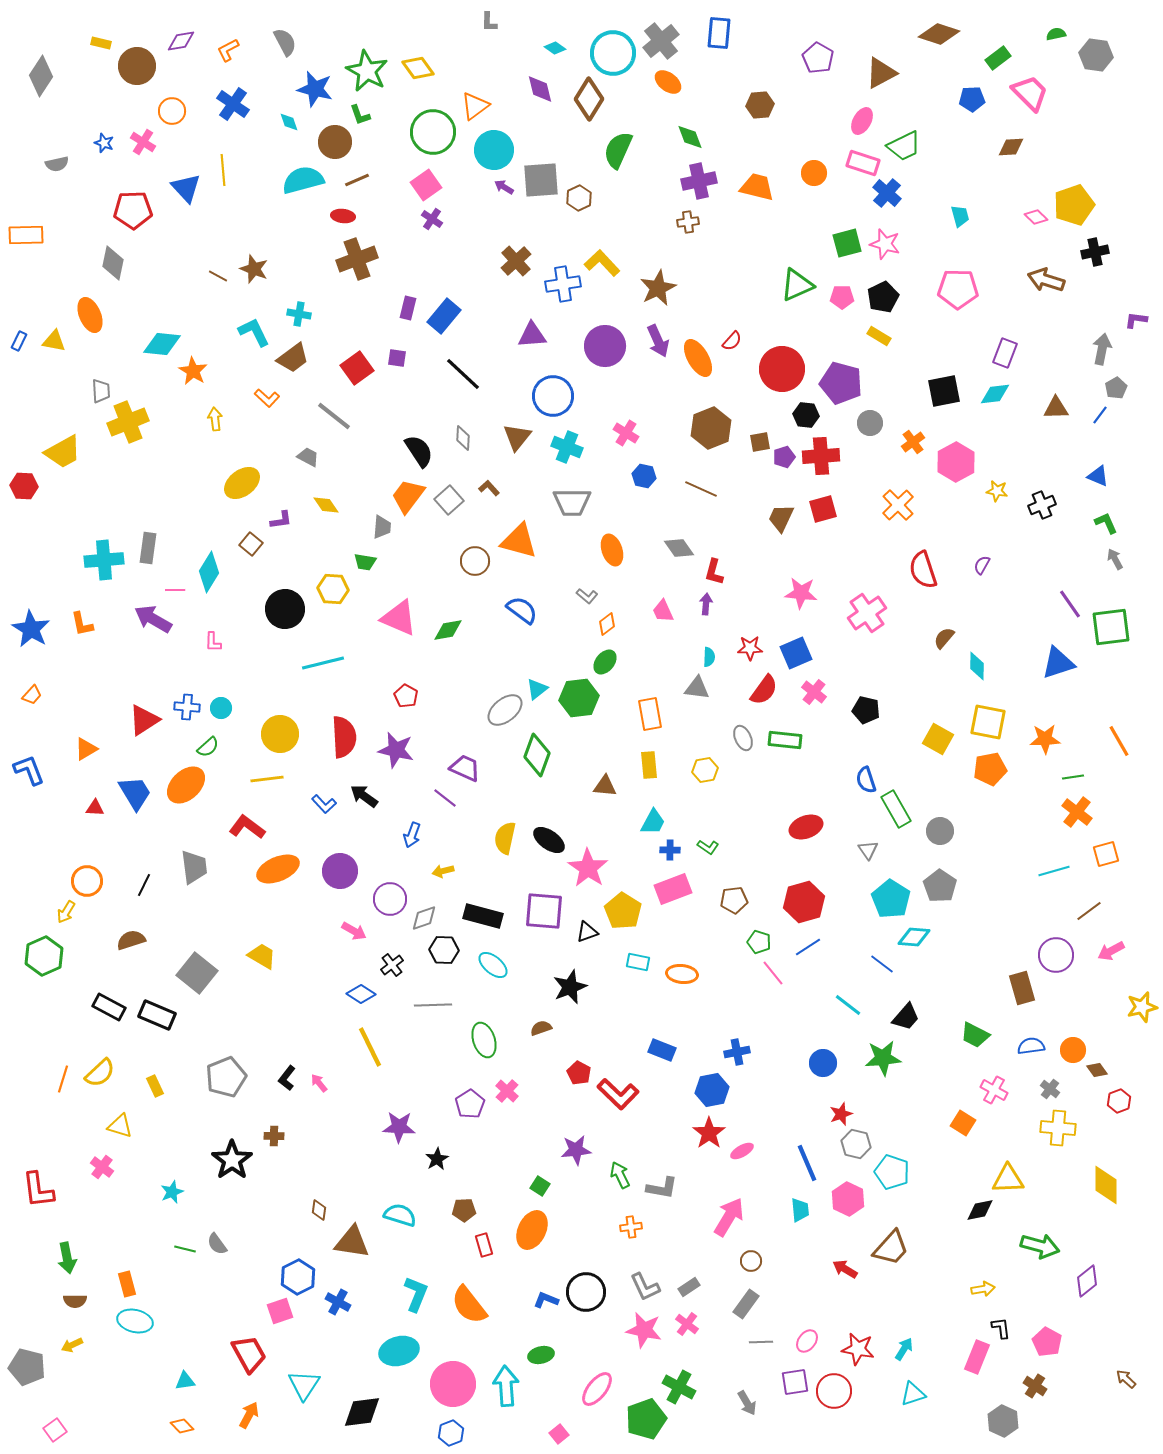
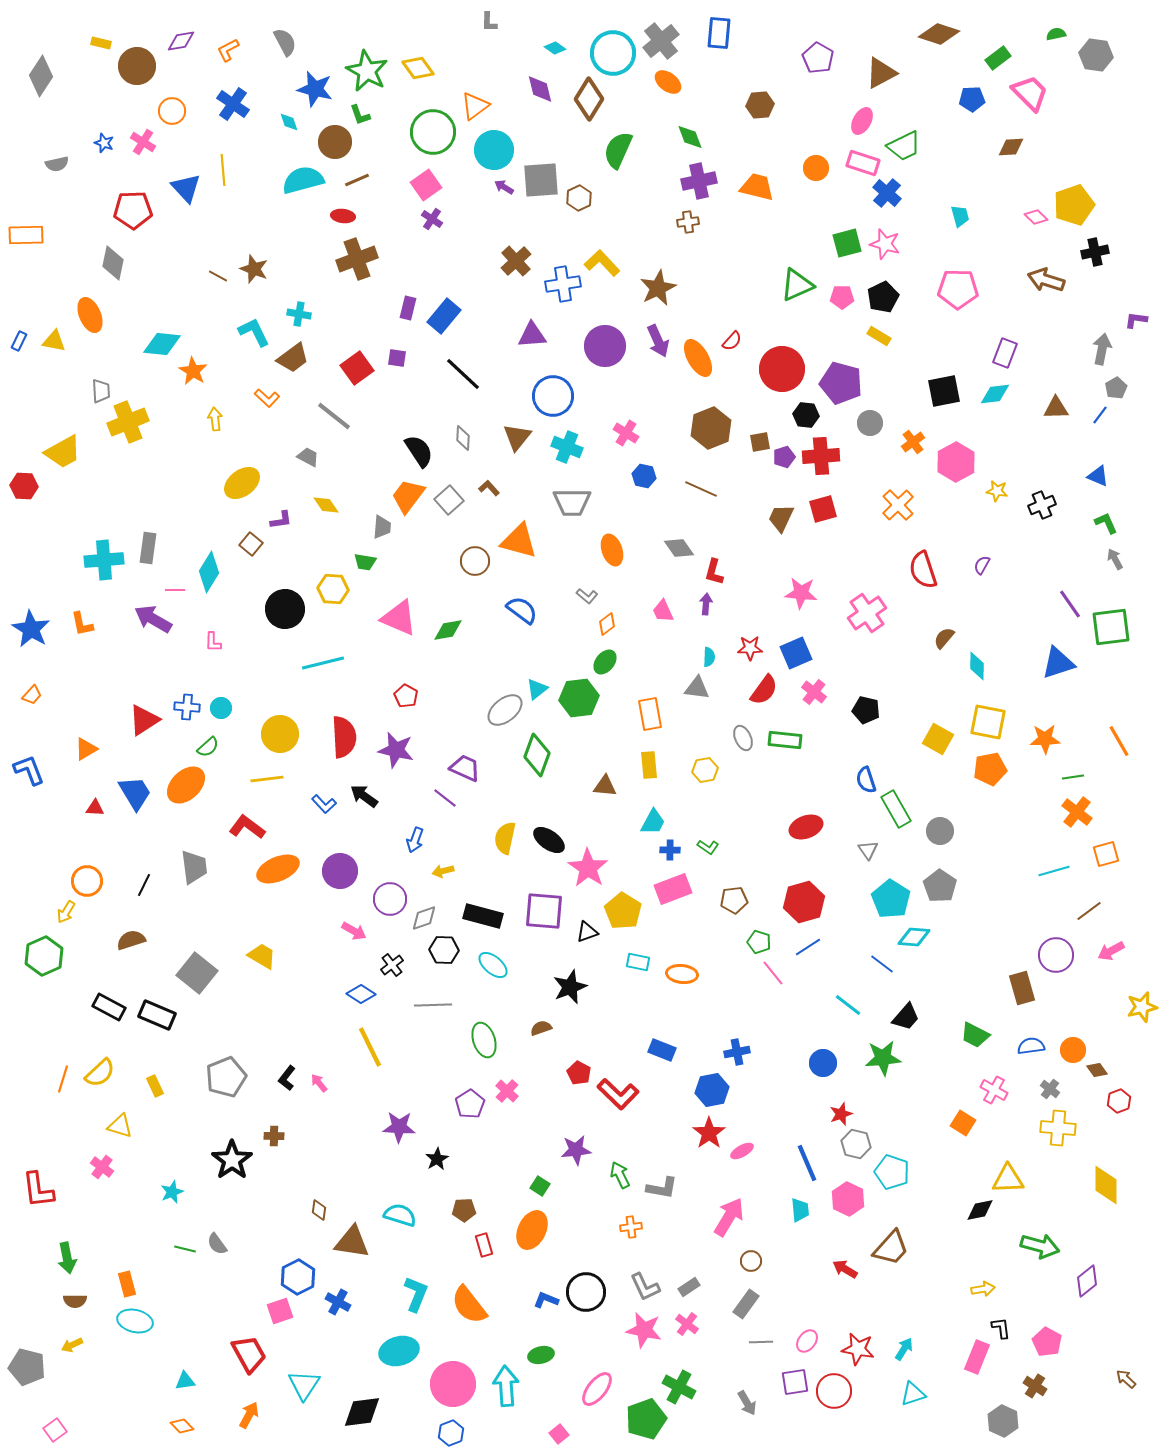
orange circle at (814, 173): moved 2 px right, 5 px up
blue arrow at (412, 835): moved 3 px right, 5 px down
